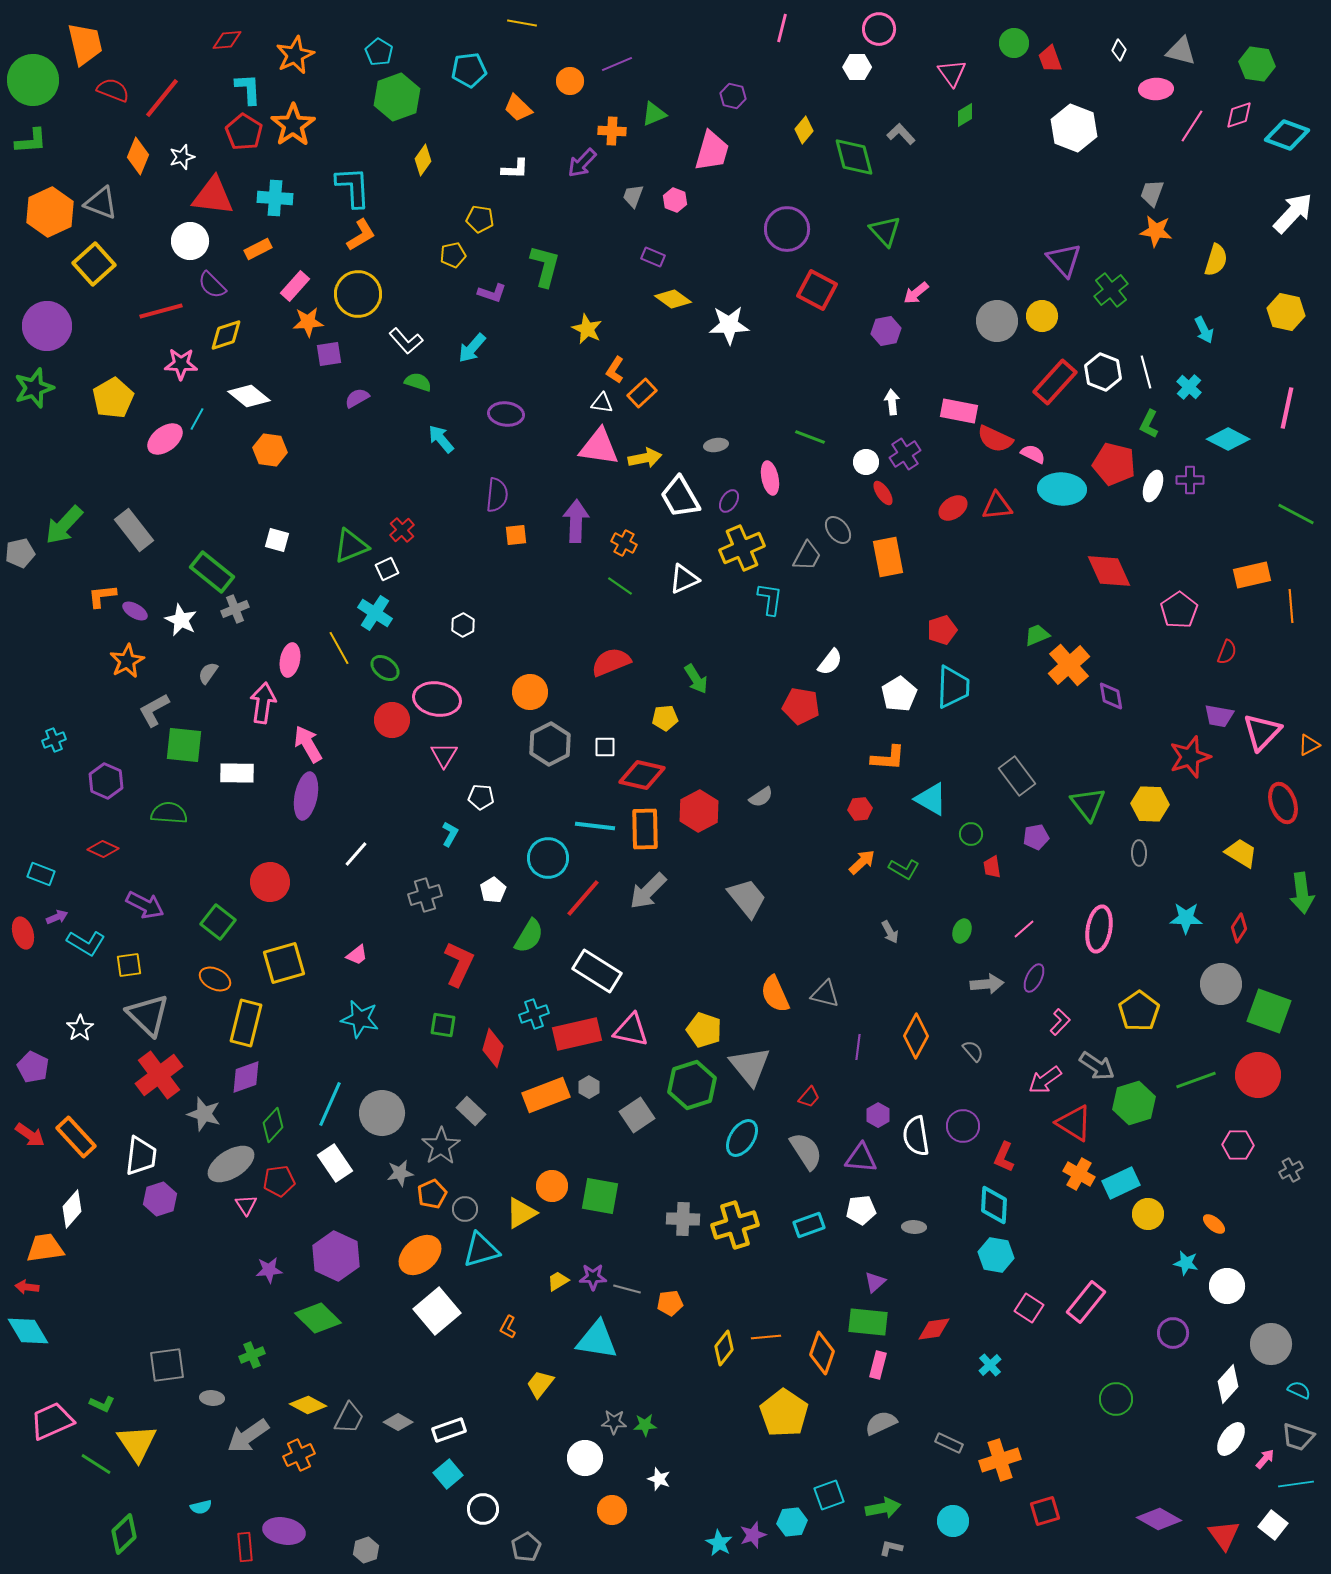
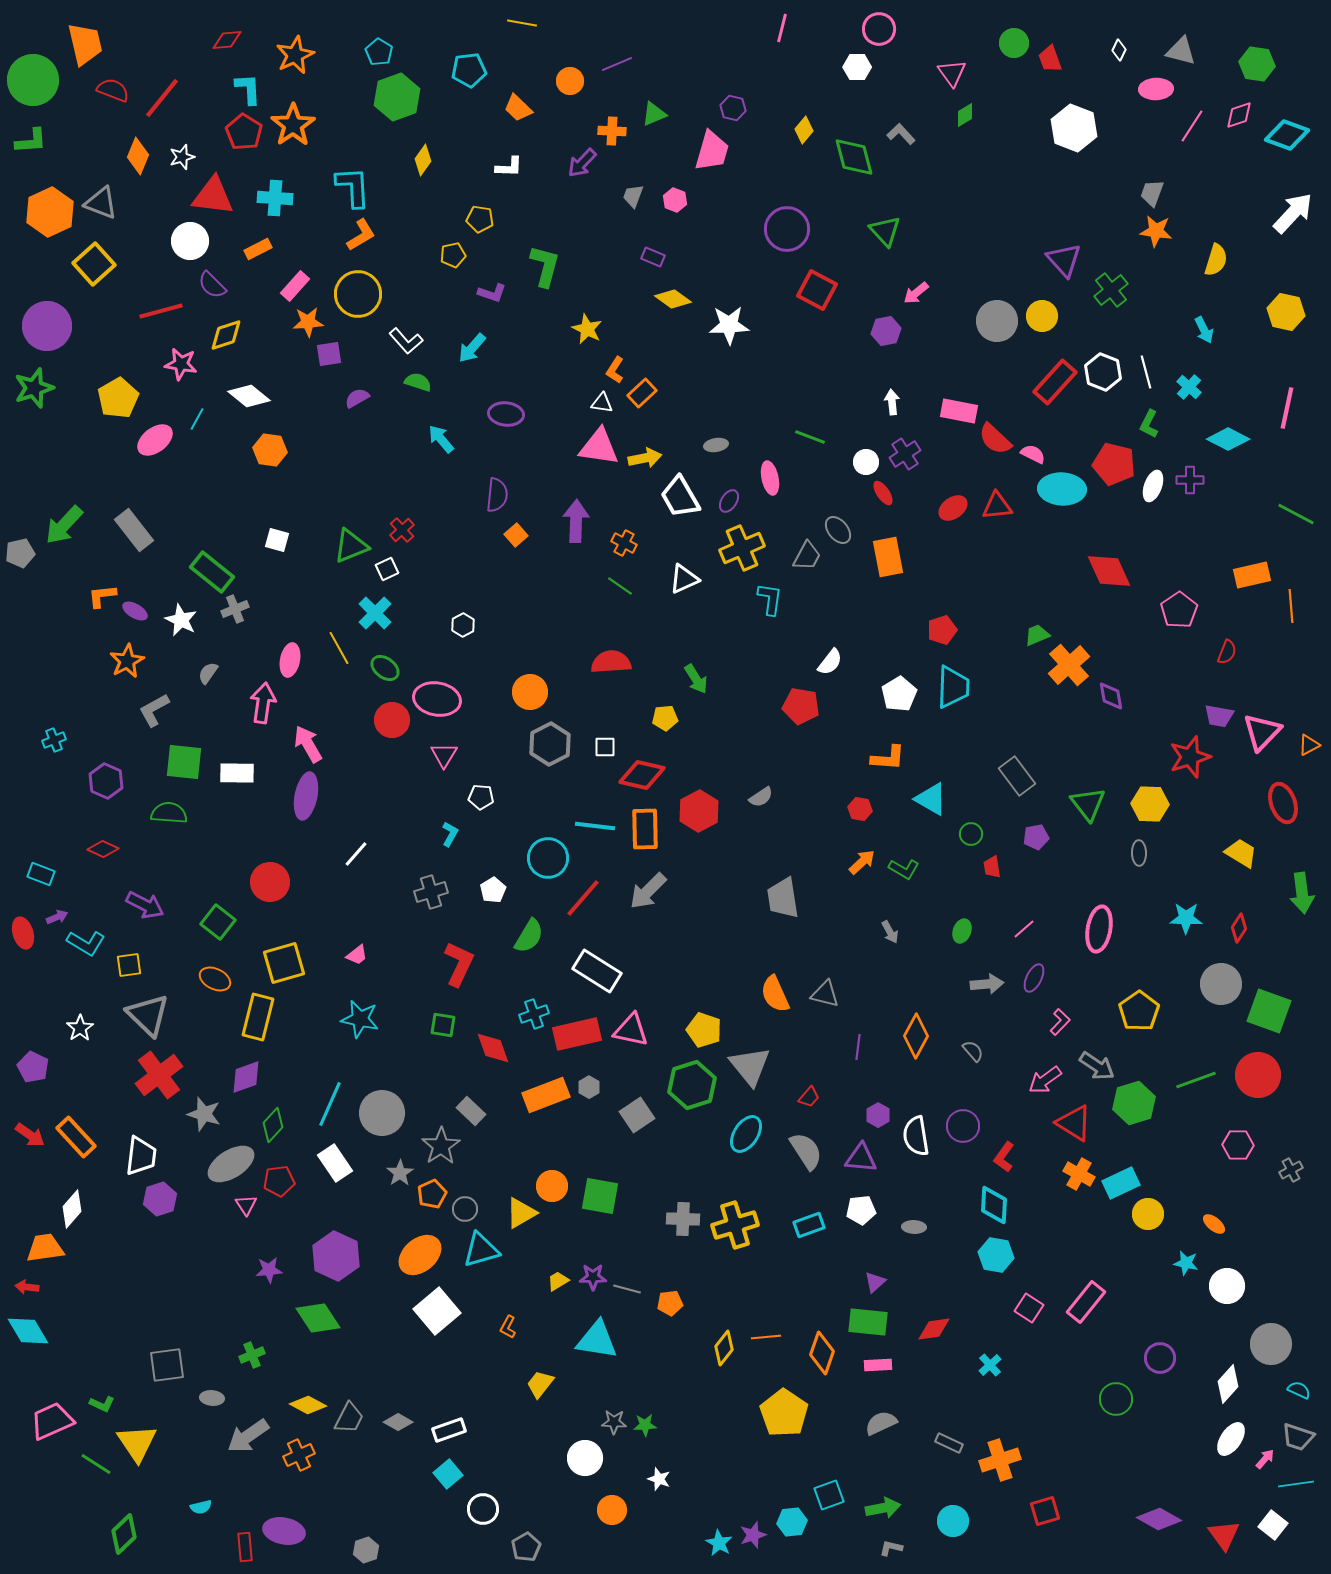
purple hexagon at (733, 96): moved 12 px down
white L-shape at (515, 169): moved 6 px left, 2 px up
pink star at (181, 364): rotated 8 degrees clockwise
yellow pentagon at (113, 398): moved 5 px right
pink ellipse at (165, 439): moved 10 px left, 1 px down
red semicircle at (995, 439): rotated 18 degrees clockwise
orange square at (516, 535): rotated 35 degrees counterclockwise
cyan cross at (375, 613): rotated 12 degrees clockwise
red semicircle at (611, 662): rotated 18 degrees clockwise
green square at (184, 745): moved 17 px down
red hexagon at (860, 809): rotated 15 degrees clockwise
gray cross at (425, 895): moved 6 px right, 3 px up
gray trapezoid at (747, 898): moved 36 px right; rotated 150 degrees counterclockwise
yellow rectangle at (246, 1023): moved 12 px right, 6 px up
red diamond at (493, 1048): rotated 36 degrees counterclockwise
cyan ellipse at (742, 1138): moved 4 px right, 4 px up
red L-shape at (1004, 1157): rotated 12 degrees clockwise
gray star at (400, 1173): rotated 24 degrees counterclockwise
green diamond at (318, 1318): rotated 12 degrees clockwise
purple circle at (1173, 1333): moved 13 px left, 25 px down
pink rectangle at (878, 1365): rotated 72 degrees clockwise
